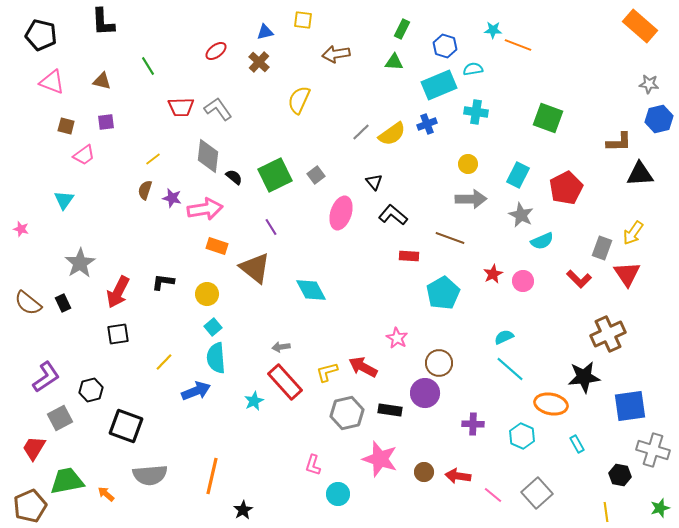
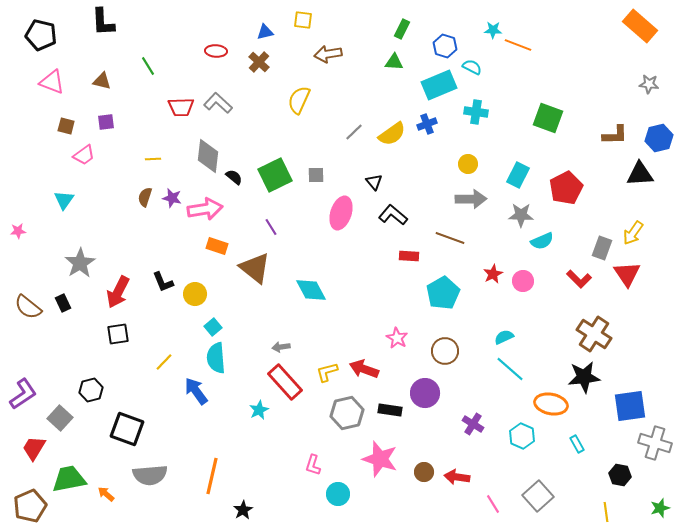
red ellipse at (216, 51): rotated 40 degrees clockwise
brown arrow at (336, 54): moved 8 px left
cyan semicircle at (473, 69): moved 1 px left, 2 px up; rotated 36 degrees clockwise
gray L-shape at (218, 109): moved 6 px up; rotated 12 degrees counterclockwise
blue hexagon at (659, 119): moved 19 px down
gray line at (361, 132): moved 7 px left
brown L-shape at (619, 142): moved 4 px left, 7 px up
yellow line at (153, 159): rotated 35 degrees clockwise
gray square at (316, 175): rotated 36 degrees clockwise
brown semicircle at (145, 190): moved 7 px down
gray star at (521, 215): rotated 25 degrees counterclockwise
pink star at (21, 229): moved 3 px left, 2 px down; rotated 21 degrees counterclockwise
black L-shape at (163, 282): rotated 120 degrees counterclockwise
yellow circle at (207, 294): moved 12 px left
brown semicircle at (28, 303): moved 4 px down
brown cross at (608, 334): moved 14 px left; rotated 32 degrees counterclockwise
brown circle at (439, 363): moved 6 px right, 12 px up
red arrow at (363, 367): moved 1 px right, 2 px down; rotated 8 degrees counterclockwise
purple L-shape at (46, 377): moved 23 px left, 17 px down
blue arrow at (196, 391): rotated 104 degrees counterclockwise
cyan star at (254, 401): moved 5 px right, 9 px down
gray square at (60, 418): rotated 20 degrees counterclockwise
purple cross at (473, 424): rotated 30 degrees clockwise
black square at (126, 426): moved 1 px right, 3 px down
gray cross at (653, 450): moved 2 px right, 7 px up
red arrow at (458, 476): moved 1 px left, 1 px down
green trapezoid at (67, 481): moved 2 px right, 2 px up
gray square at (537, 493): moved 1 px right, 3 px down
pink line at (493, 495): moved 9 px down; rotated 18 degrees clockwise
